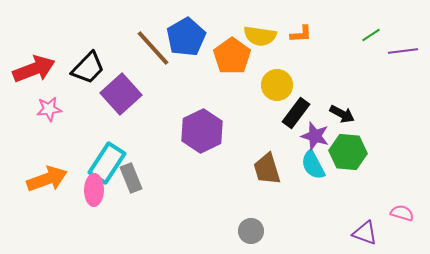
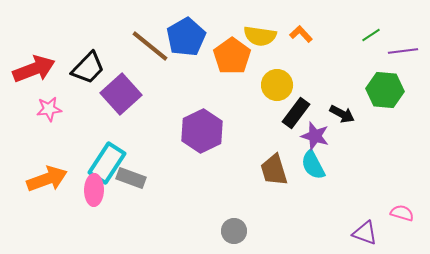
orange L-shape: rotated 130 degrees counterclockwise
brown line: moved 3 px left, 2 px up; rotated 9 degrees counterclockwise
green hexagon: moved 37 px right, 62 px up
brown trapezoid: moved 7 px right, 1 px down
gray rectangle: rotated 48 degrees counterclockwise
gray circle: moved 17 px left
